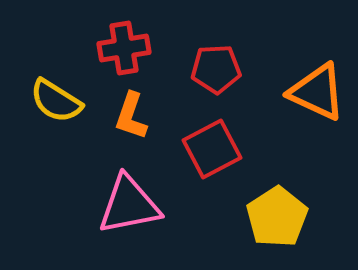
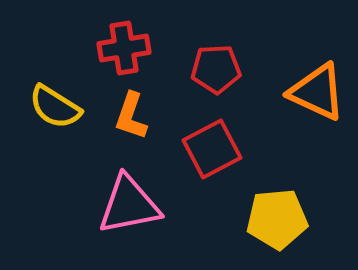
yellow semicircle: moved 1 px left, 6 px down
yellow pentagon: moved 2 px down; rotated 28 degrees clockwise
